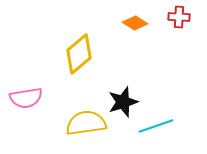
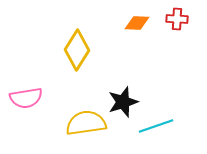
red cross: moved 2 px left, 2 px down
orange diamond: moved 2 px right; rotated 30 degrees counterclockwise
yellow diamond: moved 2 px left, 4 px up; rotated 18 degrees counterclockwise
